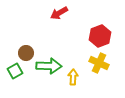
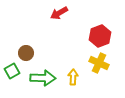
green arrow: moved 6 px left, 12 px down
green square: moved 3 px left
